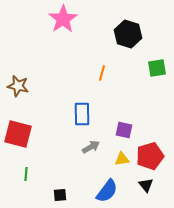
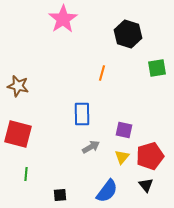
yellow triangle: moved 2 px up; rotated 42 degrees counterclockwise
